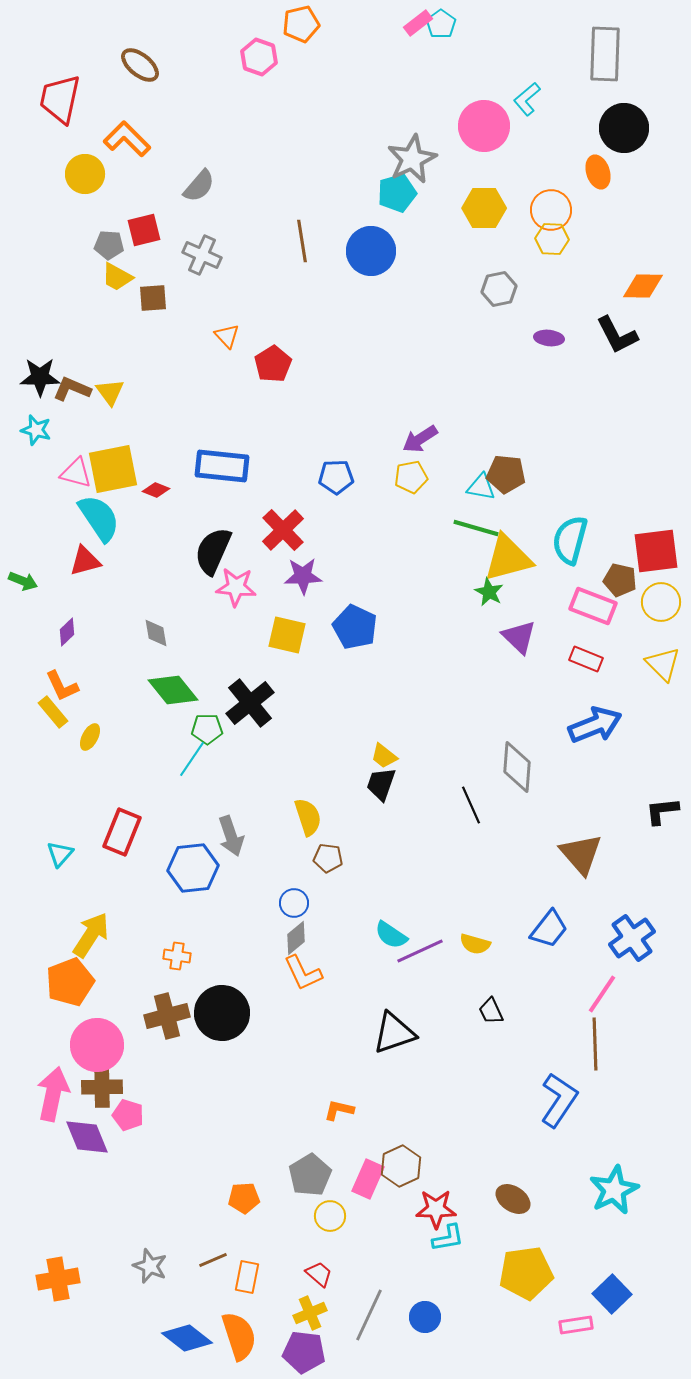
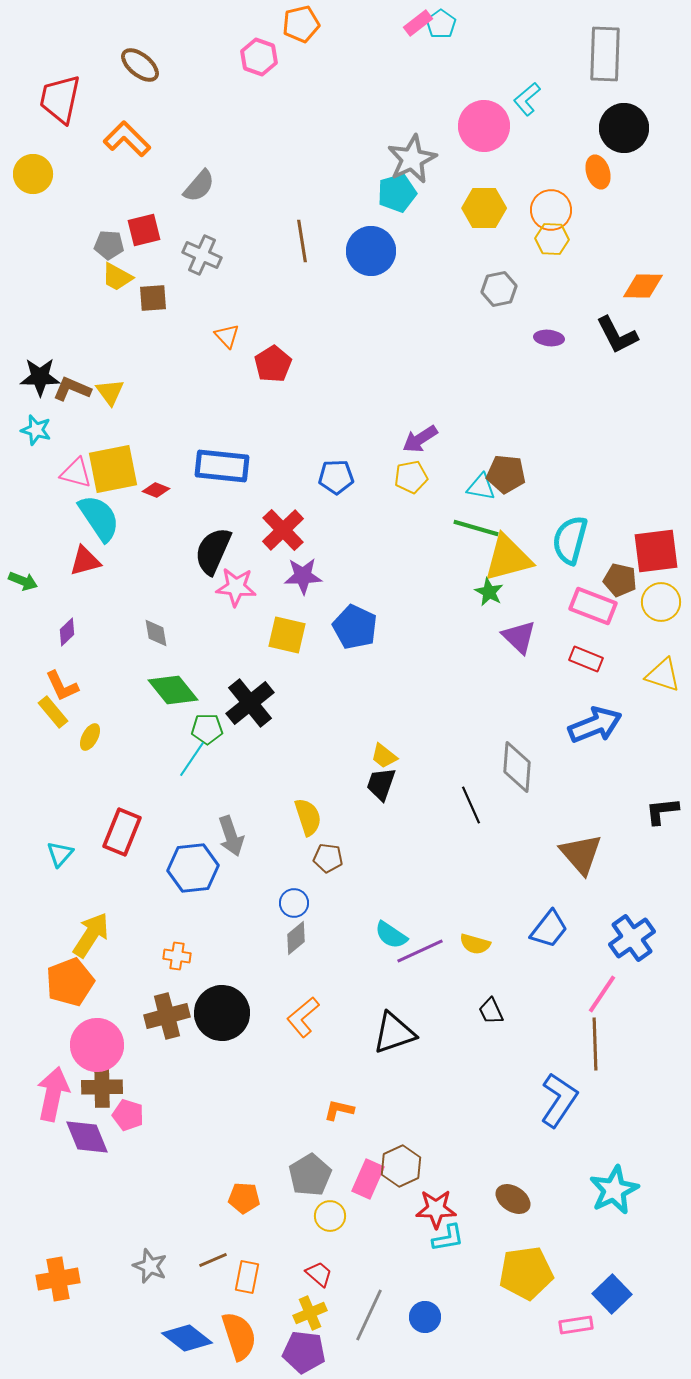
yellow circle at (85, 174): moved 52 px left
yellow triangle at (663, 664): moved 11 px down; rotated 27 degrees counterclockwise
orange L-shape at (303, 973): moved 44 px down; rotated 75 degrees clockwise
orange pentagon at (244, 1198): rotated 8 degrees clockwise
